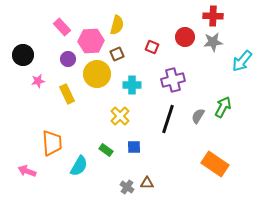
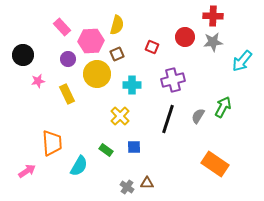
pink arrow: rotated 126 degrees clockwise
